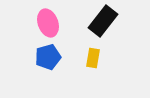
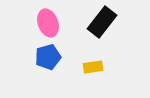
black rectangle: moved 1 px left, 1 px down
yellow rectangle: moved 9 px down; rotated 72 degrees clockwise
